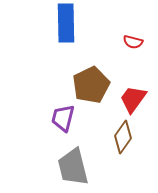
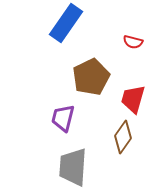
blue rectangle: rotated 36 degrees clockwise
brown pentagon: moved 8 px up
red trapezoid: rotated 20 degrees counterclockwise
gray trapezoid: rotated 18 degrees clockwise
